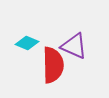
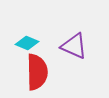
red semicircle: moved 16 px left, 7 px down
